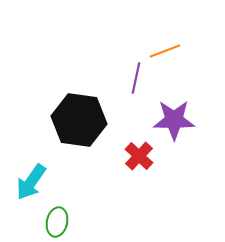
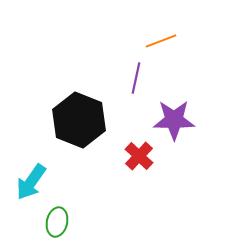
orange line: moved 4 px left, 10 px up
black hexagon: rotated 14 degrees clockwise
